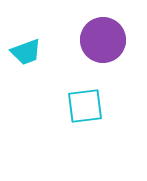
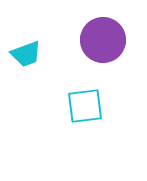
cyan trapezoid: moved 2 px down
